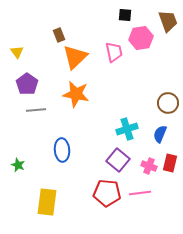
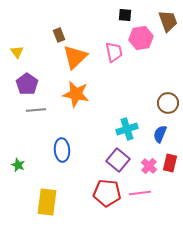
pink cross: rotated 21 degrees clockwise
